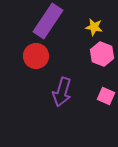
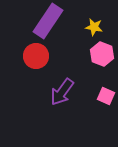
purple arrow: rotated 20 degrees clockwise
